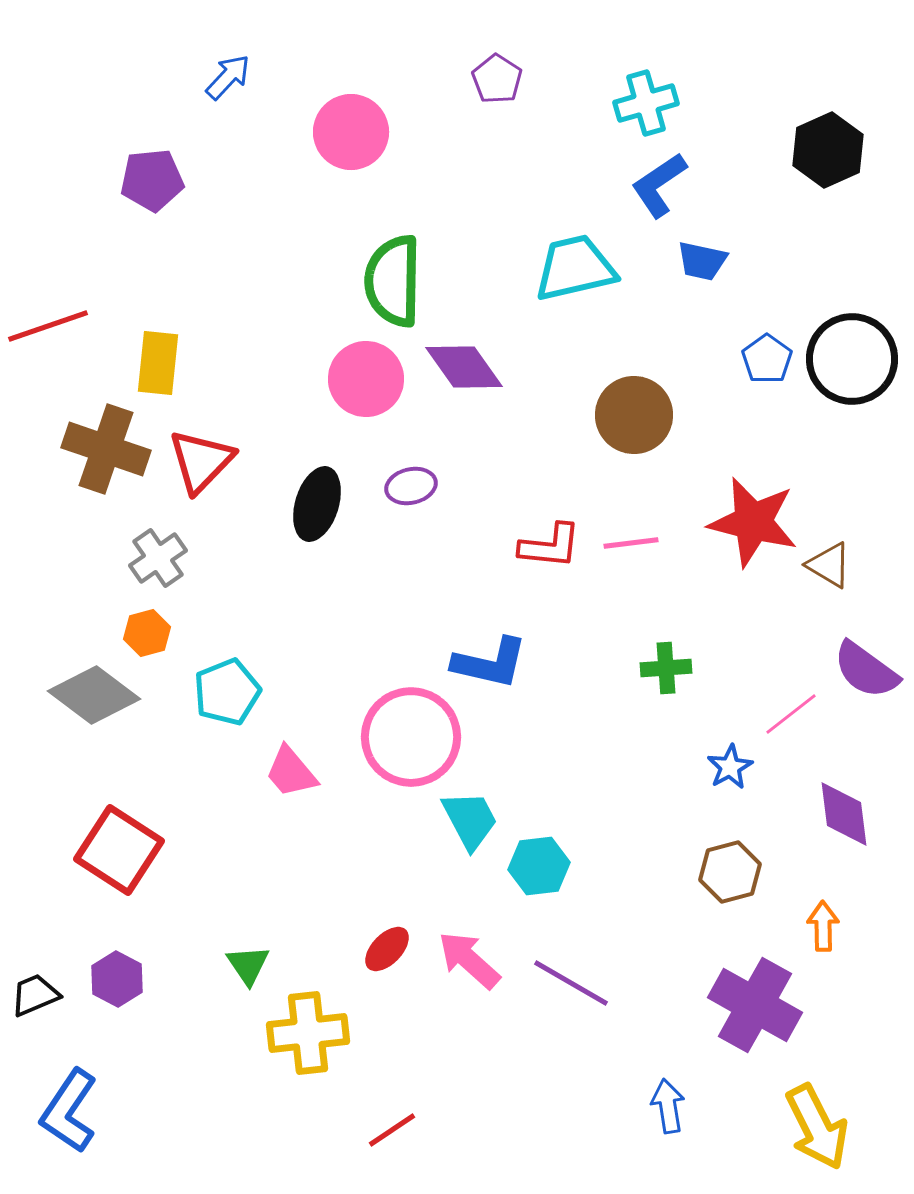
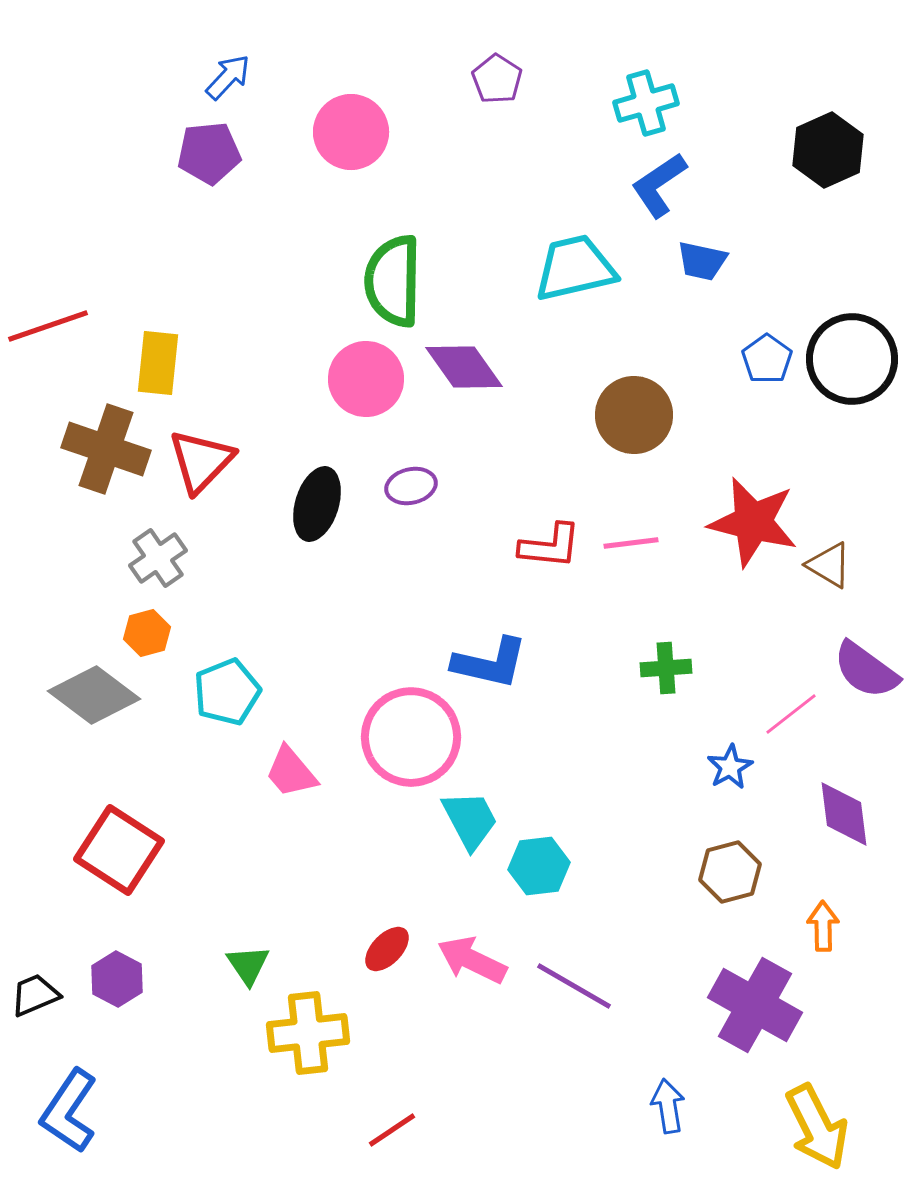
purple pentagon at (152, 180): moved 57 px right, 27 px up
pink arrow at (469, 960): moved 3 px right; rotated 16 degrees counterclockwise
purple line at (571, 983): moved 3 px right, 3 px down
